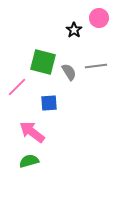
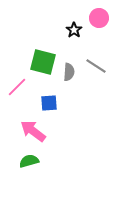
gray line: rotated 40 degrees clockwise
gray semicircle: rotated 36 degrees clockwise
pink arrow: moved 1 px right, 1 px up
